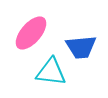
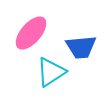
cyan triangle: rotated 40 degrees counterclockwise
